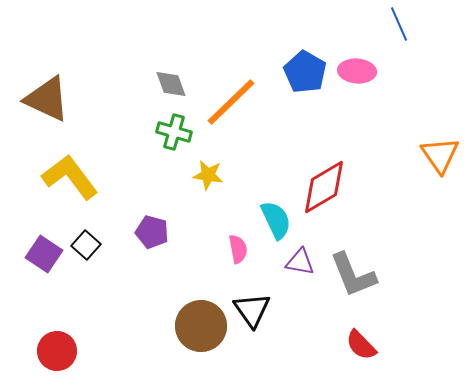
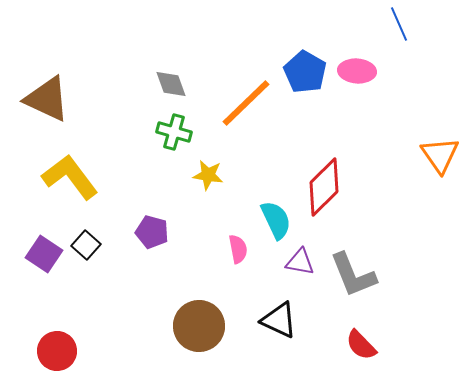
orange line: moved 15 px right, 1 px down
red diamond: rotated 14 degrees counterclockwise
black triangle: moved 27 px right, 10 px down; rotated 30 degrees counterclockwise
brown circle: moved 2 px left
